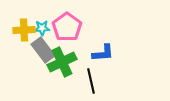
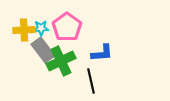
cyan star: moved 1 px left
blue L-shape: moved 1 px left
green cross: moved 1 px left, 1 px up
